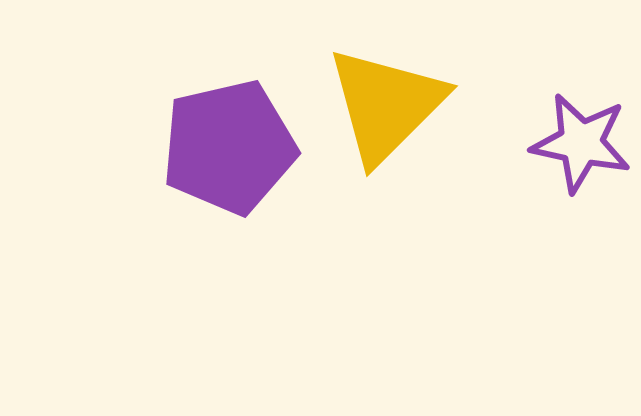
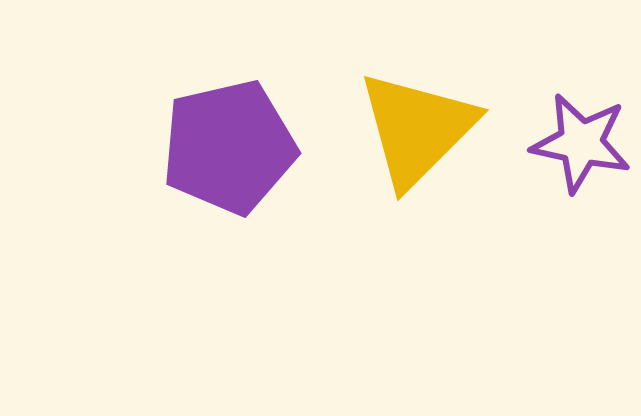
yellow triangle: moved 31 px right, 24 px down
